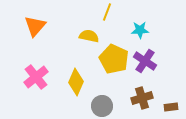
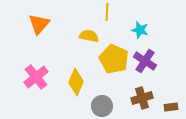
yellow line: rotated 18 degrees counterclockwise
orange triangle: moved 4 px right, 2 px up
cyan star: rotated 18 degrees clockwise
